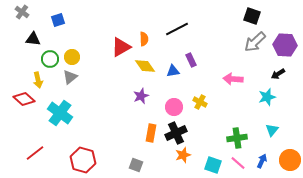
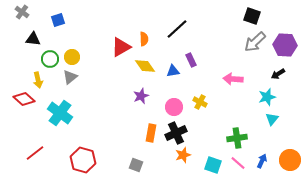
black line: rotated 15 degrees counterclockwise
cyan triangle: moved 11 px up
